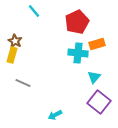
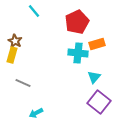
cyan arrow: moved 19 px left, 2 px up
